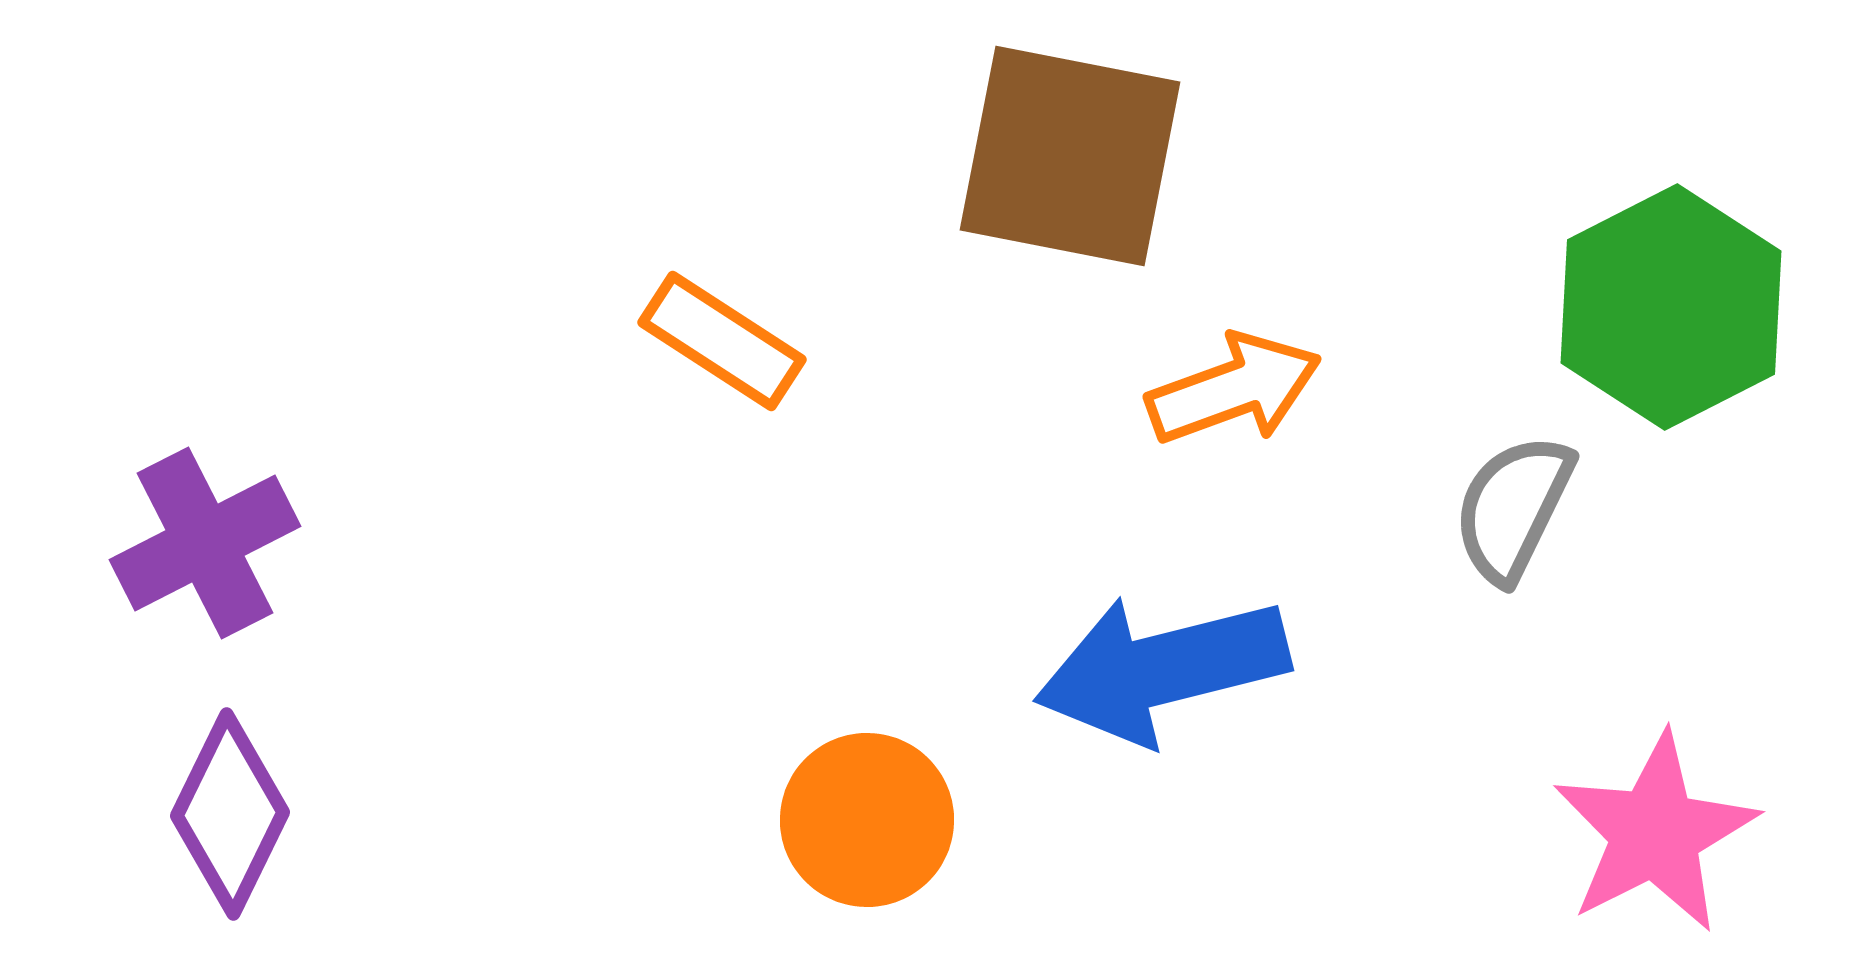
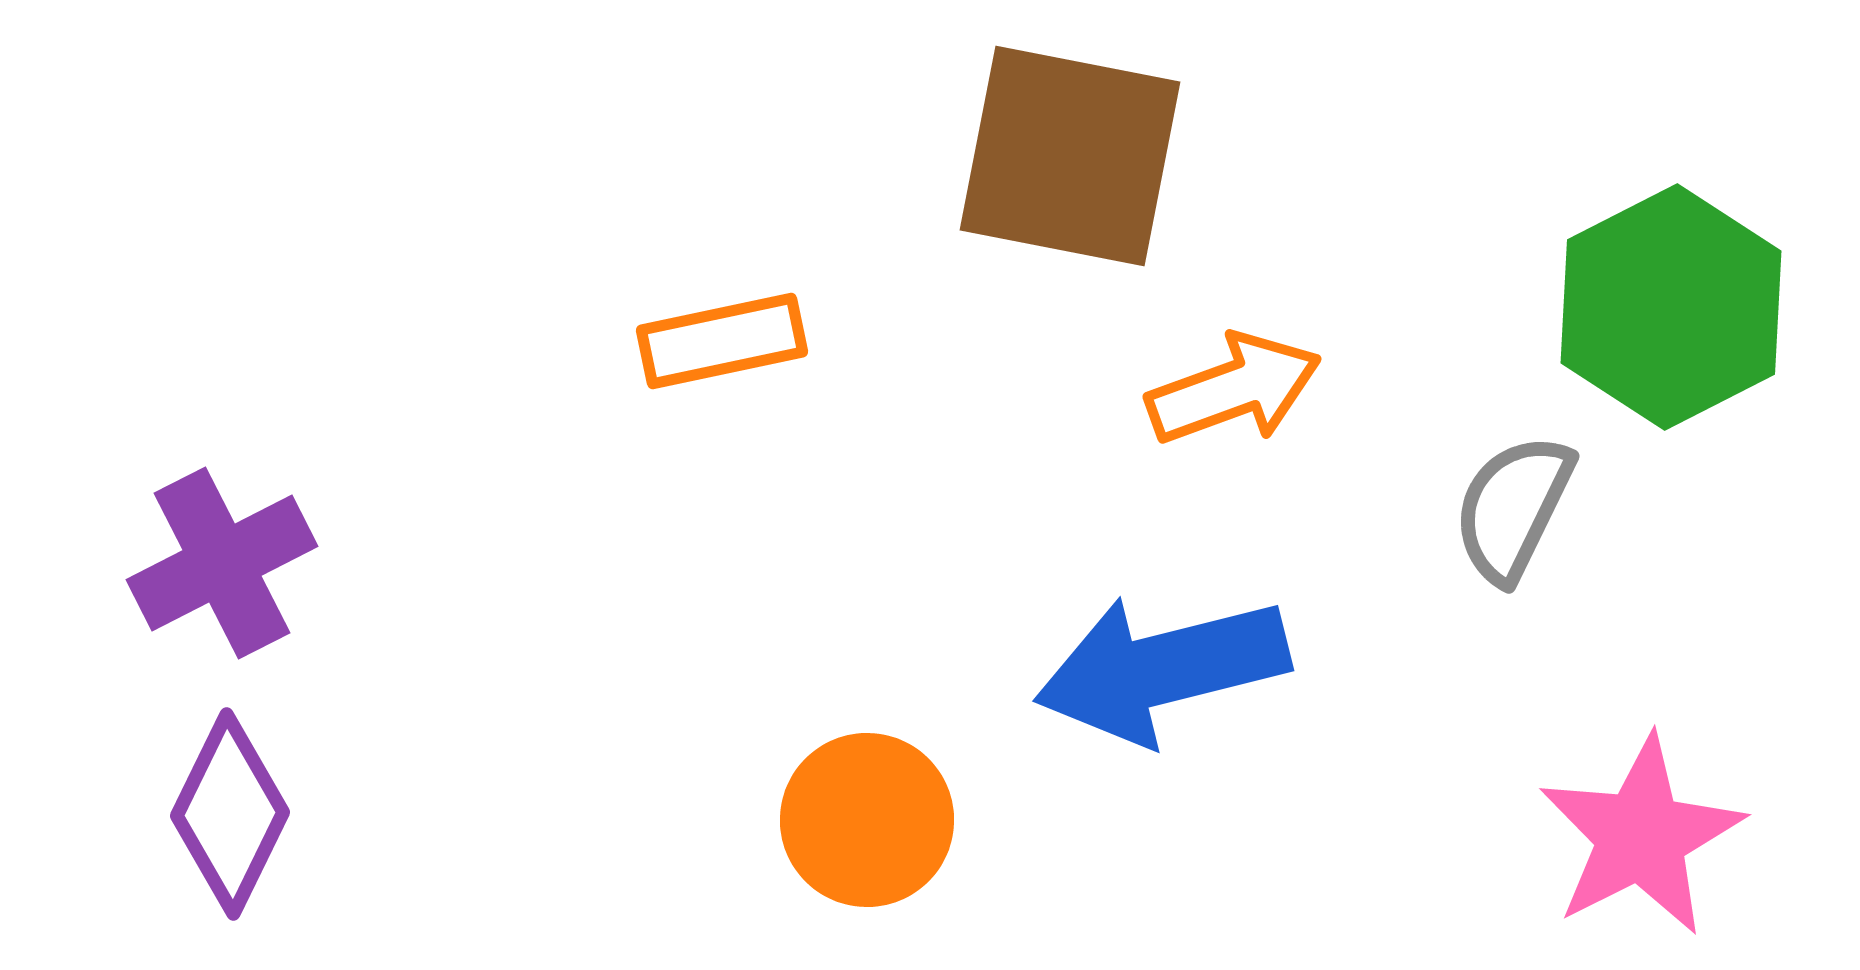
orange rectangle: rotated 45 degrees counterclockwise
purple cross: moved 17 px right, 20 px down
pink star: moved 14 px left, 3 px down
